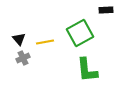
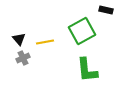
black rectangle: rotated 16 degrees clockwise
green square: moved 2 px right, 2 px up
